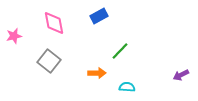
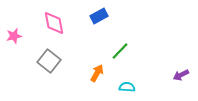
orange arrow: rotated 60 degrees counterclockwise
